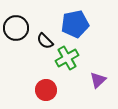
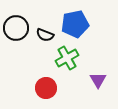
black semicircle: moved 6 px up; rotated 24 degrees counterclockwise
purple triangle: rotated 18 degrees counterclockwise
red circle: moved 2 px up
